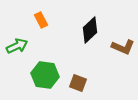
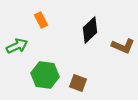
brown L-shape: moved 1 px up
